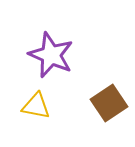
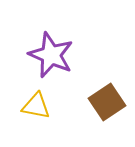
brown square: moved 2 px left, 1 px up
